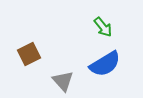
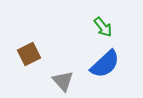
blue semicircle: rotated 12 degrees counterclockwise
